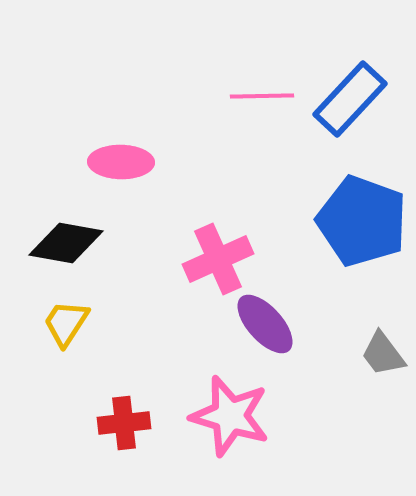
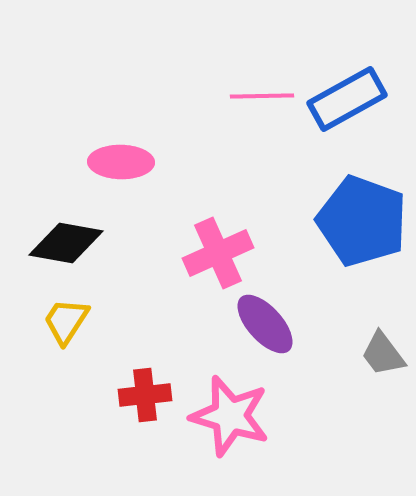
blue rectangle: moved 3 px left; rotated 18 degrees clockwise
pink cross: moved 6 px up
yellow trapezoid: moved 2 px up
red cross: moved 21 px right, 28 px up
